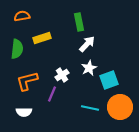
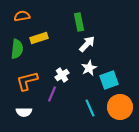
yellow rectangle: moved 3 px left
cyan line: rotated 54 degrees clockwise
